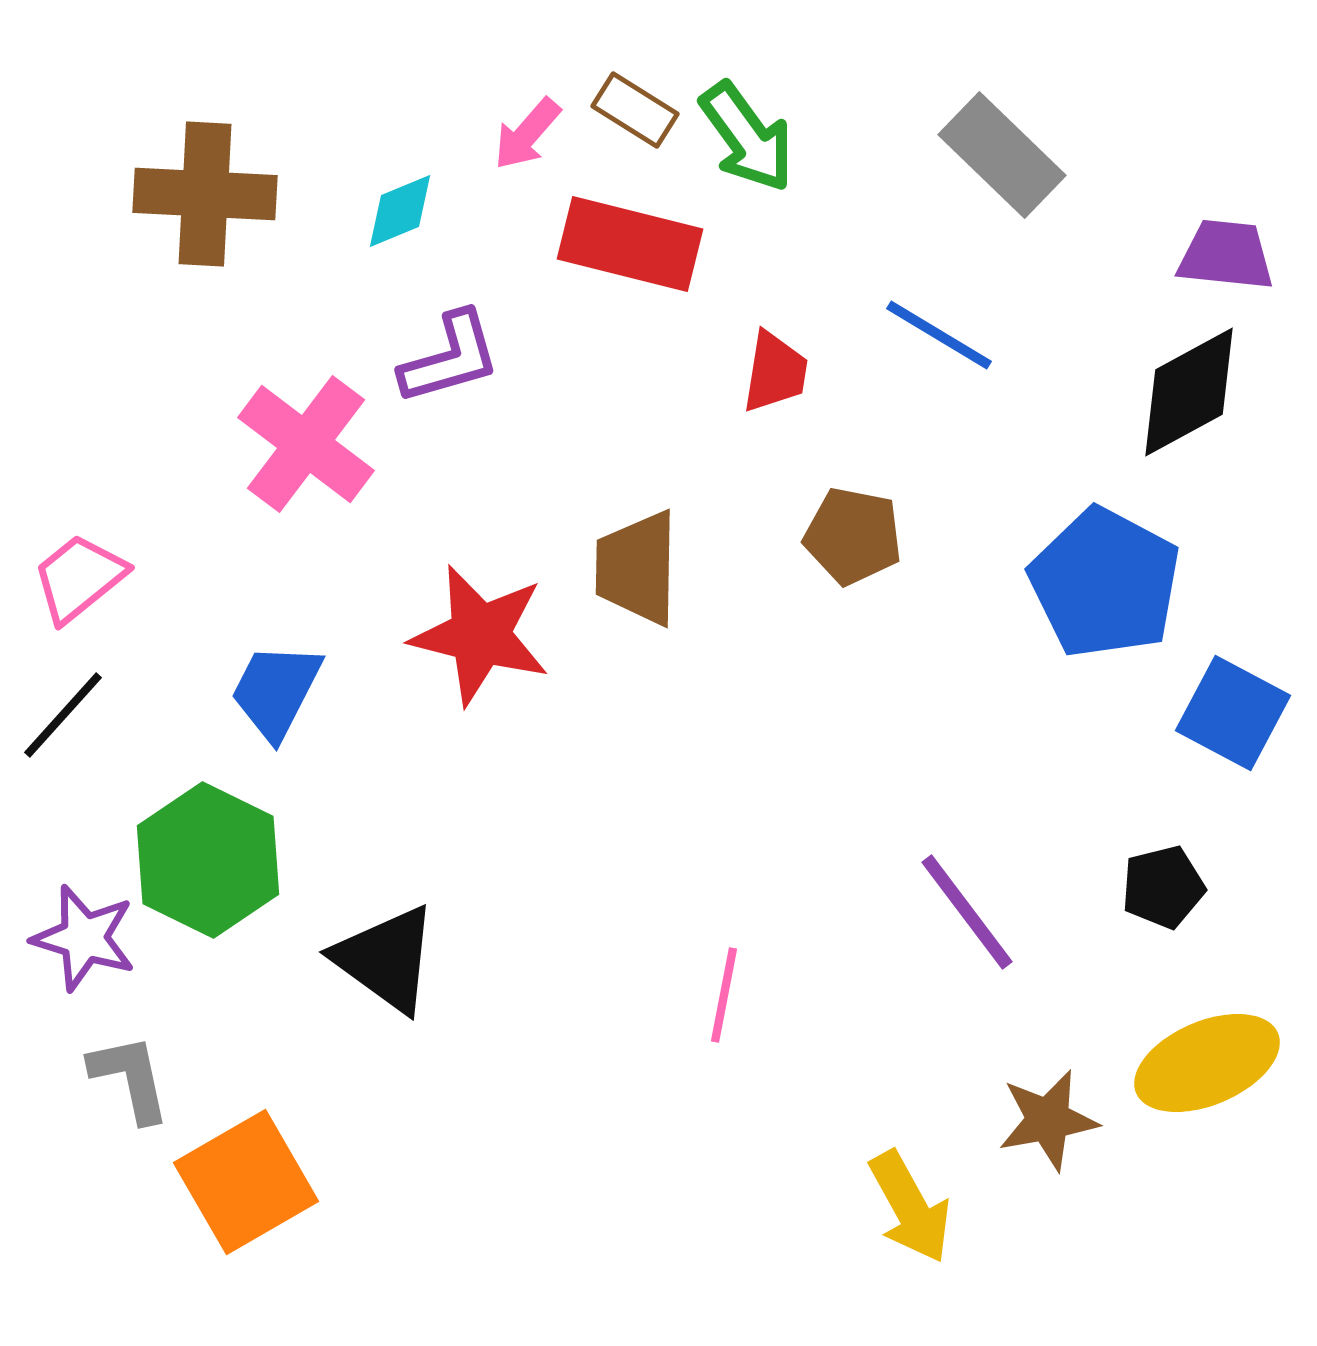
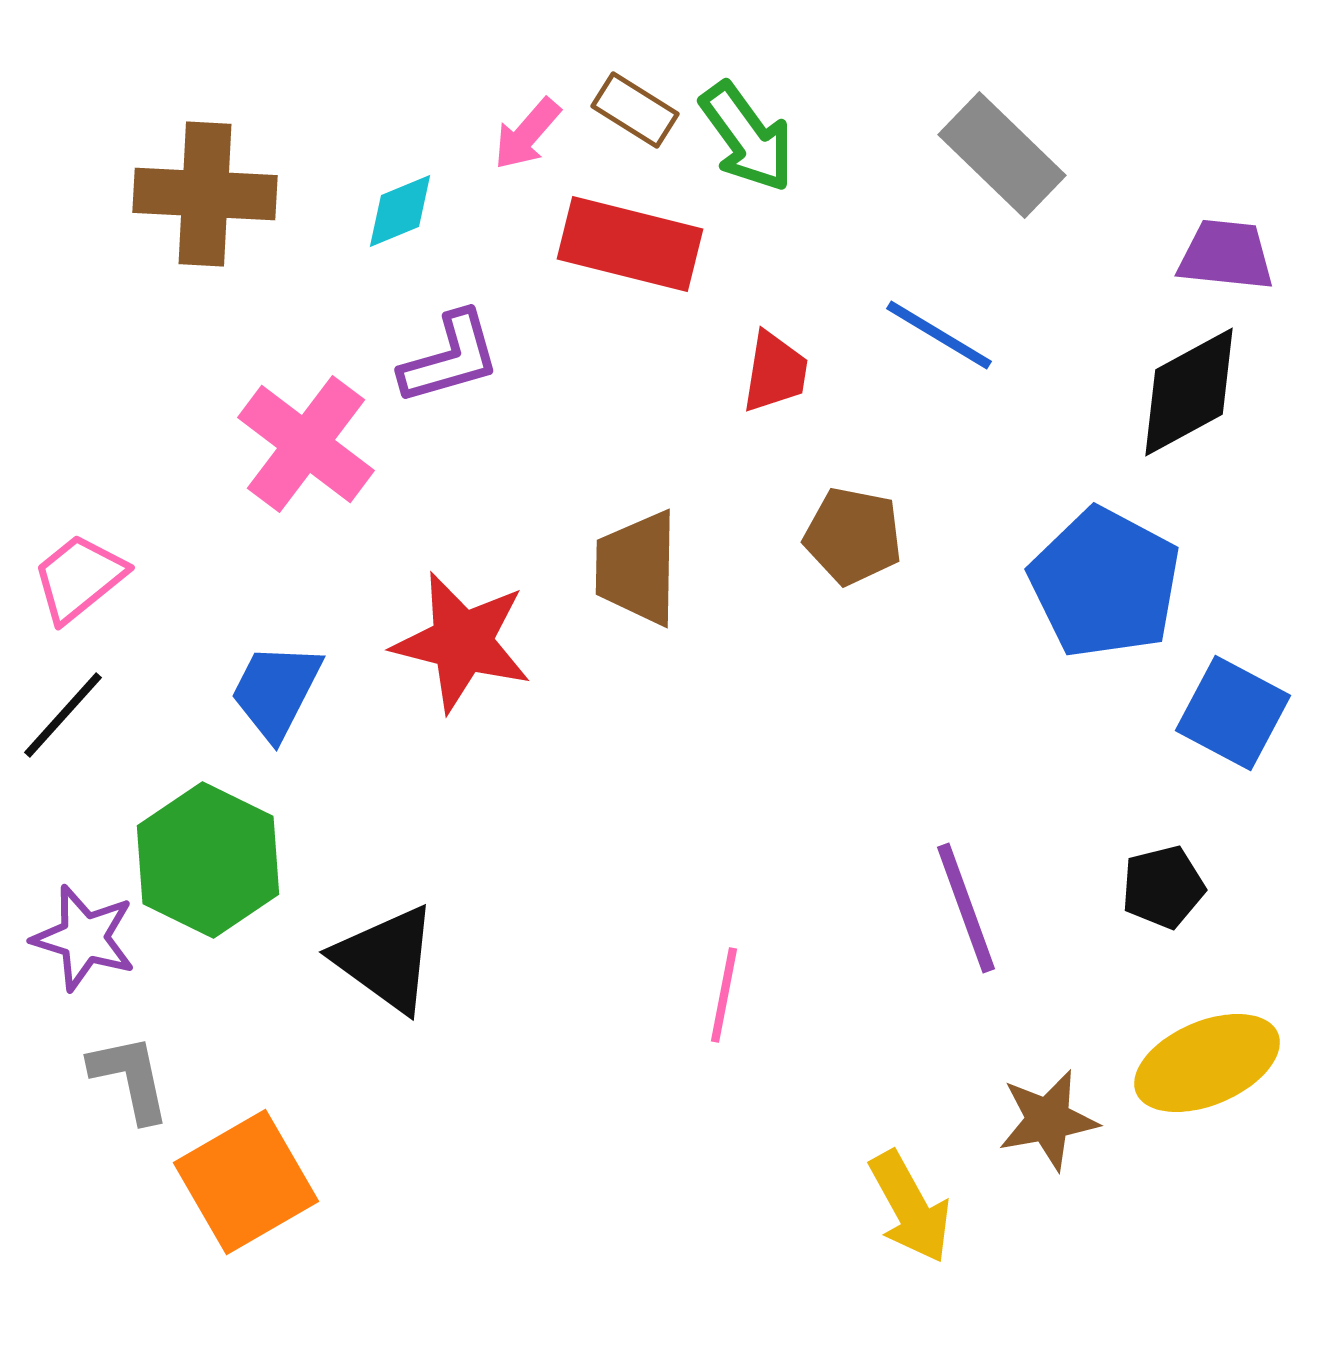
red star: moved 18 px left, 7 px down
purple line: moved 1 px left, 4 px up; rotated 17 degrees clockwise
